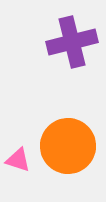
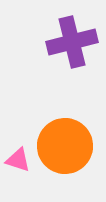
orange circle: moved 3 px left
